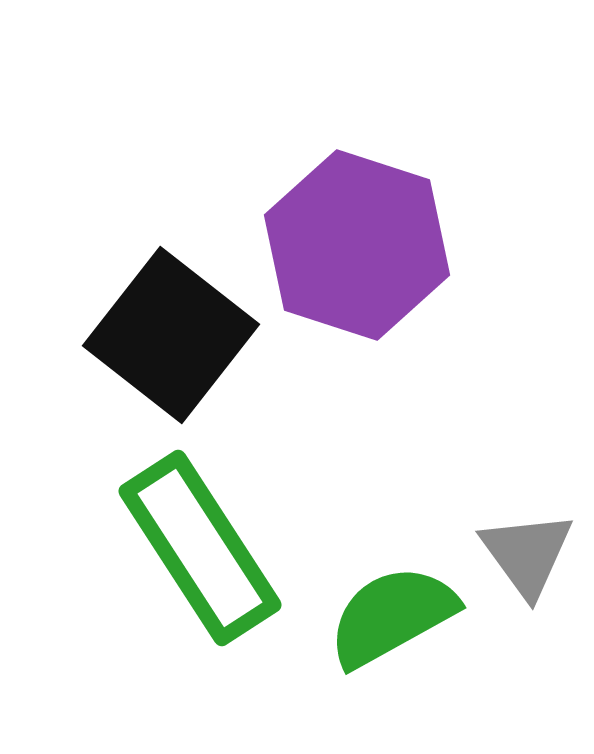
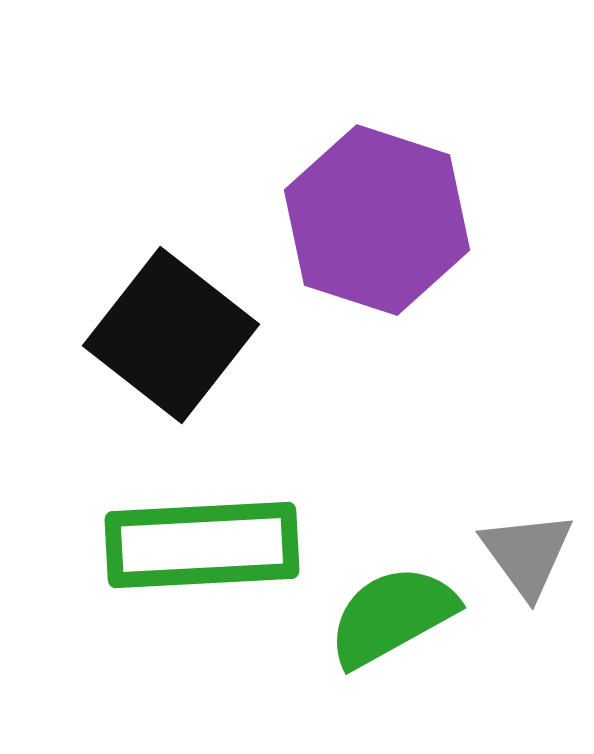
purple hexagon: moved 20 px right, 25 px up
green rectangle: moved 2 px right, 3 px up; rotated 60 degrees counterclockwise
